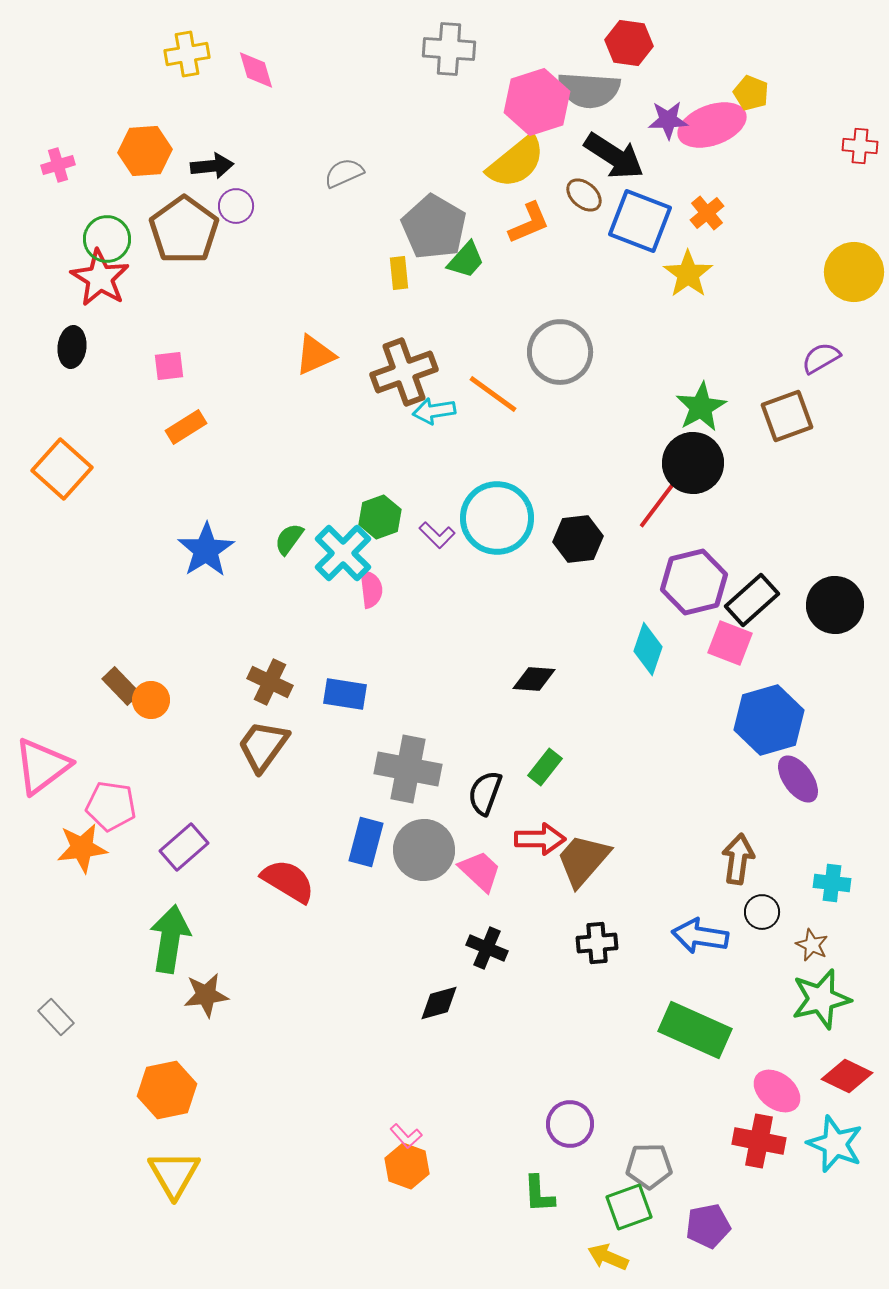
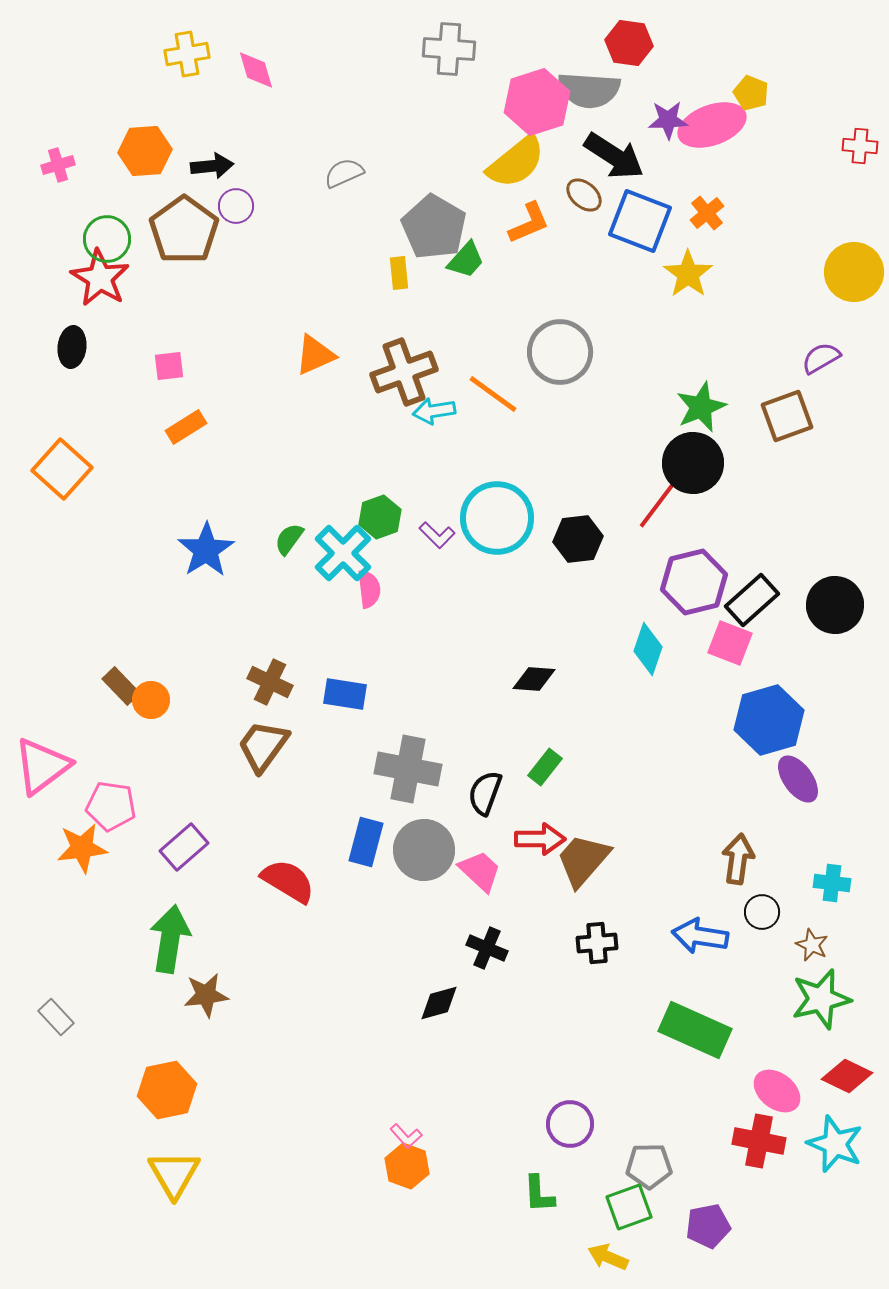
green star at (701, 407): rotated 6 degrees clockwise
pink semicircle at (371, 589): moved 2 px left
